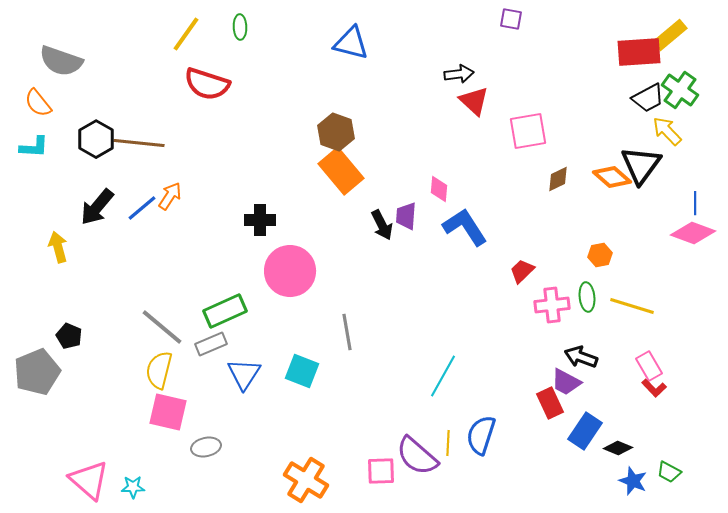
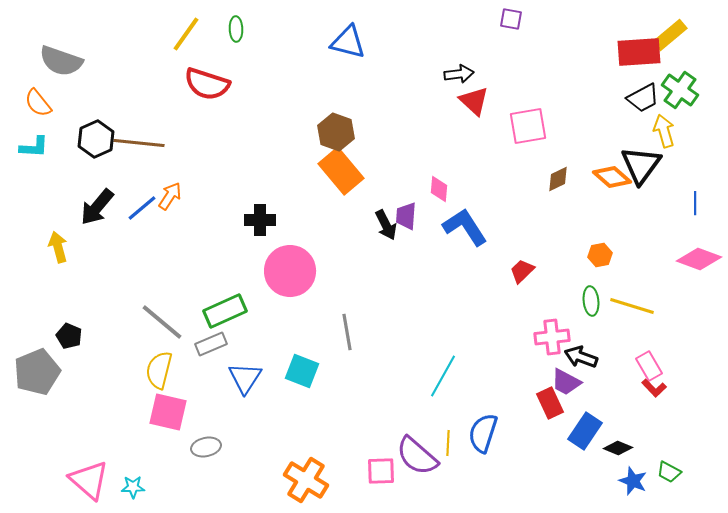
green ellipse at (240, 27): moved 4 px left, 2 px down
blue triangle at (351, 43): moved 3 px left, 1 px up
black trapezoid at (648, 98): moved 5 px left
pink square at (528, 131): moved 5 px up
yellow arrow at (667, 131): moved 3 px left; rotated 28 degrees clockwise
black hexagon at (96, 139): rotated 6 degrees clockwise
black arrow at (382, 225): moved 4 px right
pink diamond at (693, 233): moved 6 px right, 26 px down
green ellipse at (587, 297): moved 4 px right, 4 px down
pink cross at (552, 305): moved 32 px down
gray line at (162, 327): moved 5 px up
blue triangle at (244, 374): moved 1 px right, 4 px down
blue semicircle at (481, 435): moved 2 px right, 2 px up
